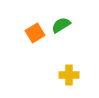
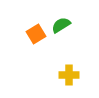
orange square: moved 1 px right, 1 px down
